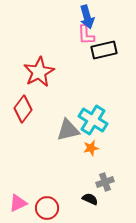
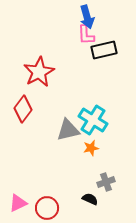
gray cross: moved 1 px right
